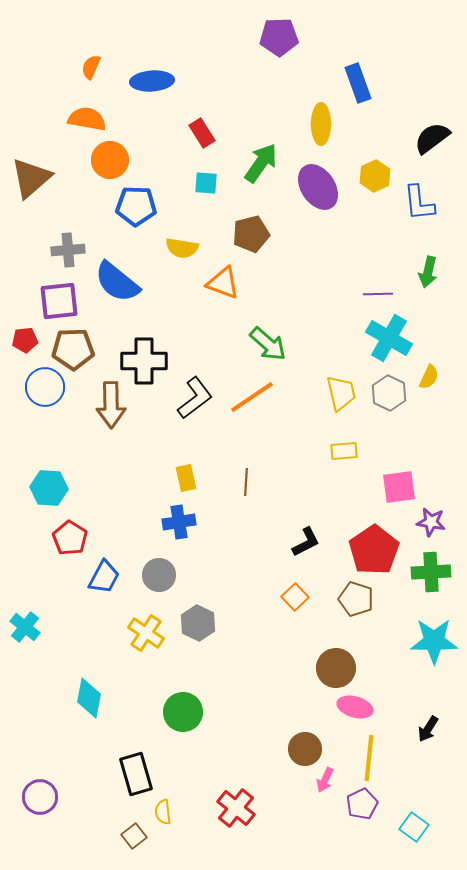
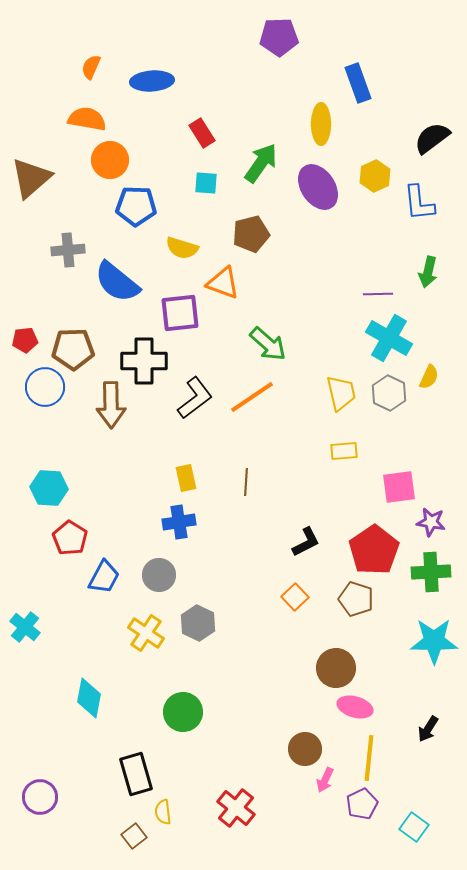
yellow semicircle at (182, 248): rotated 8 degrees clockwise
purple square at (59, 301): moved 121 px right, 12 px down
